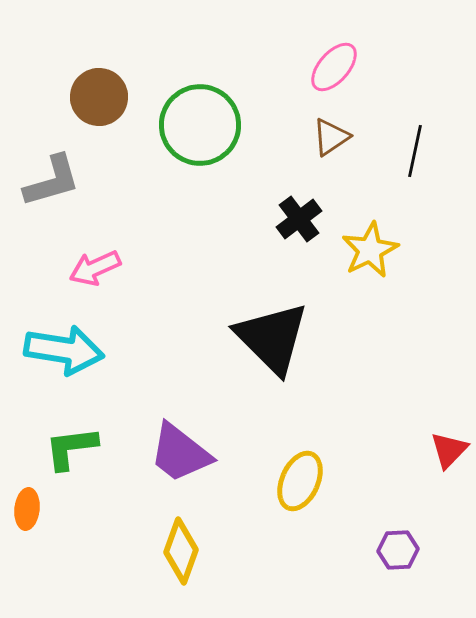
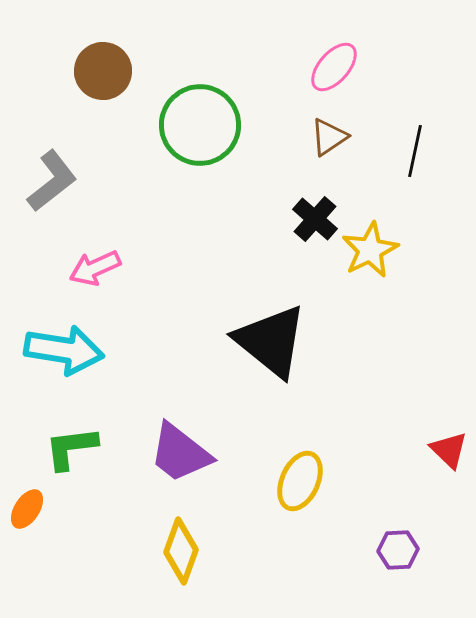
brown circle: moved 4 px right, 26 px up
brown triangle: moved 2 px left
gray L-shape: rotated 22 degrees counterclockwise
black cross: moved 16 px right; rotated 12 degrees counterclockwise
black triangle: moved 1 px left, 3 px down; rotated 6 degrees counterclockwise
red triangle: rotated 30 degrees counterclockwise
orange ellipse: rotated 27 degrees clockwise
